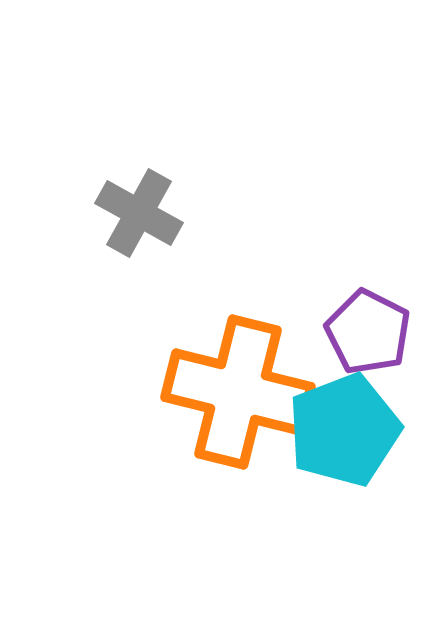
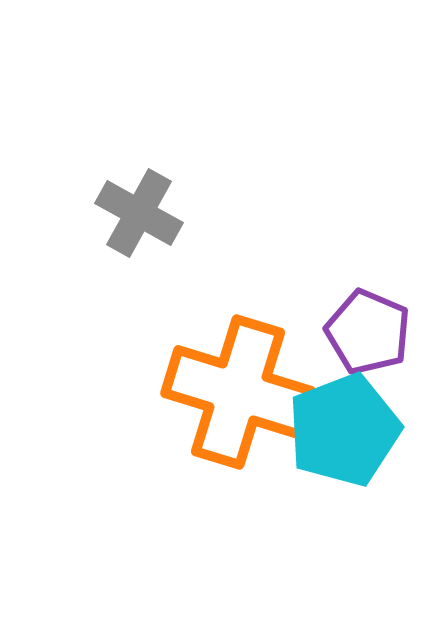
purple pentagon: rotated 4 degrees counterclockwise
orange cross: rotated 3 degrees clockwise
